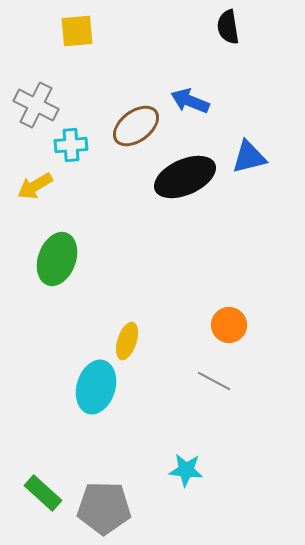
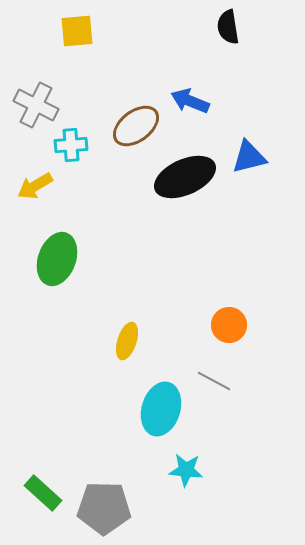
cyan ellipse: moved 65 px right, 22 px down
